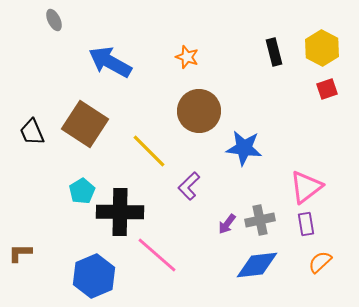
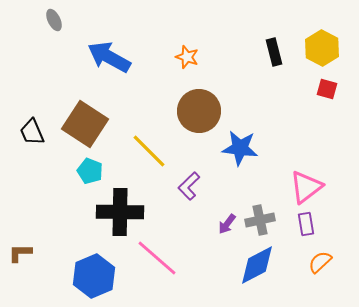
blue arrow: moved 1 px left, 5 px up
red square: rotated 35 degrees clockwise
blue star: moved 4 px left
cyan pentagon: moved 8 px right, 20 px up; rotated 20 degrees counterclockwise
pink line: moved 3 px down
blue diamond: rotated 21 degrees counterclockwise
